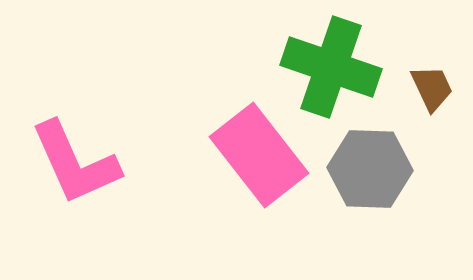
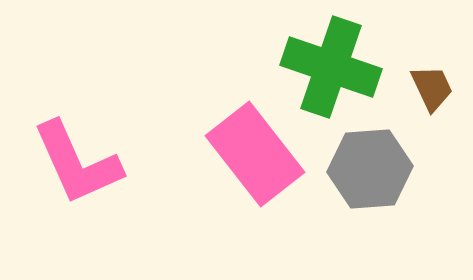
pink rectangle: moved 4 px left, 1 px up
pink L-shape: moved 2 px right
gray hexagon: rotated 6 degrees counterclockwise
